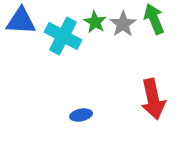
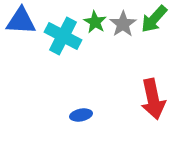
green arrow: rotated 116 degrees counterclockwise
